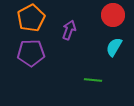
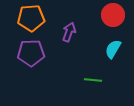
orange pentagon: rotated 24 degrees clockwise
purple arrow: moved 2 px down
cyan semicircle: moved 1 px left, 2 px down
